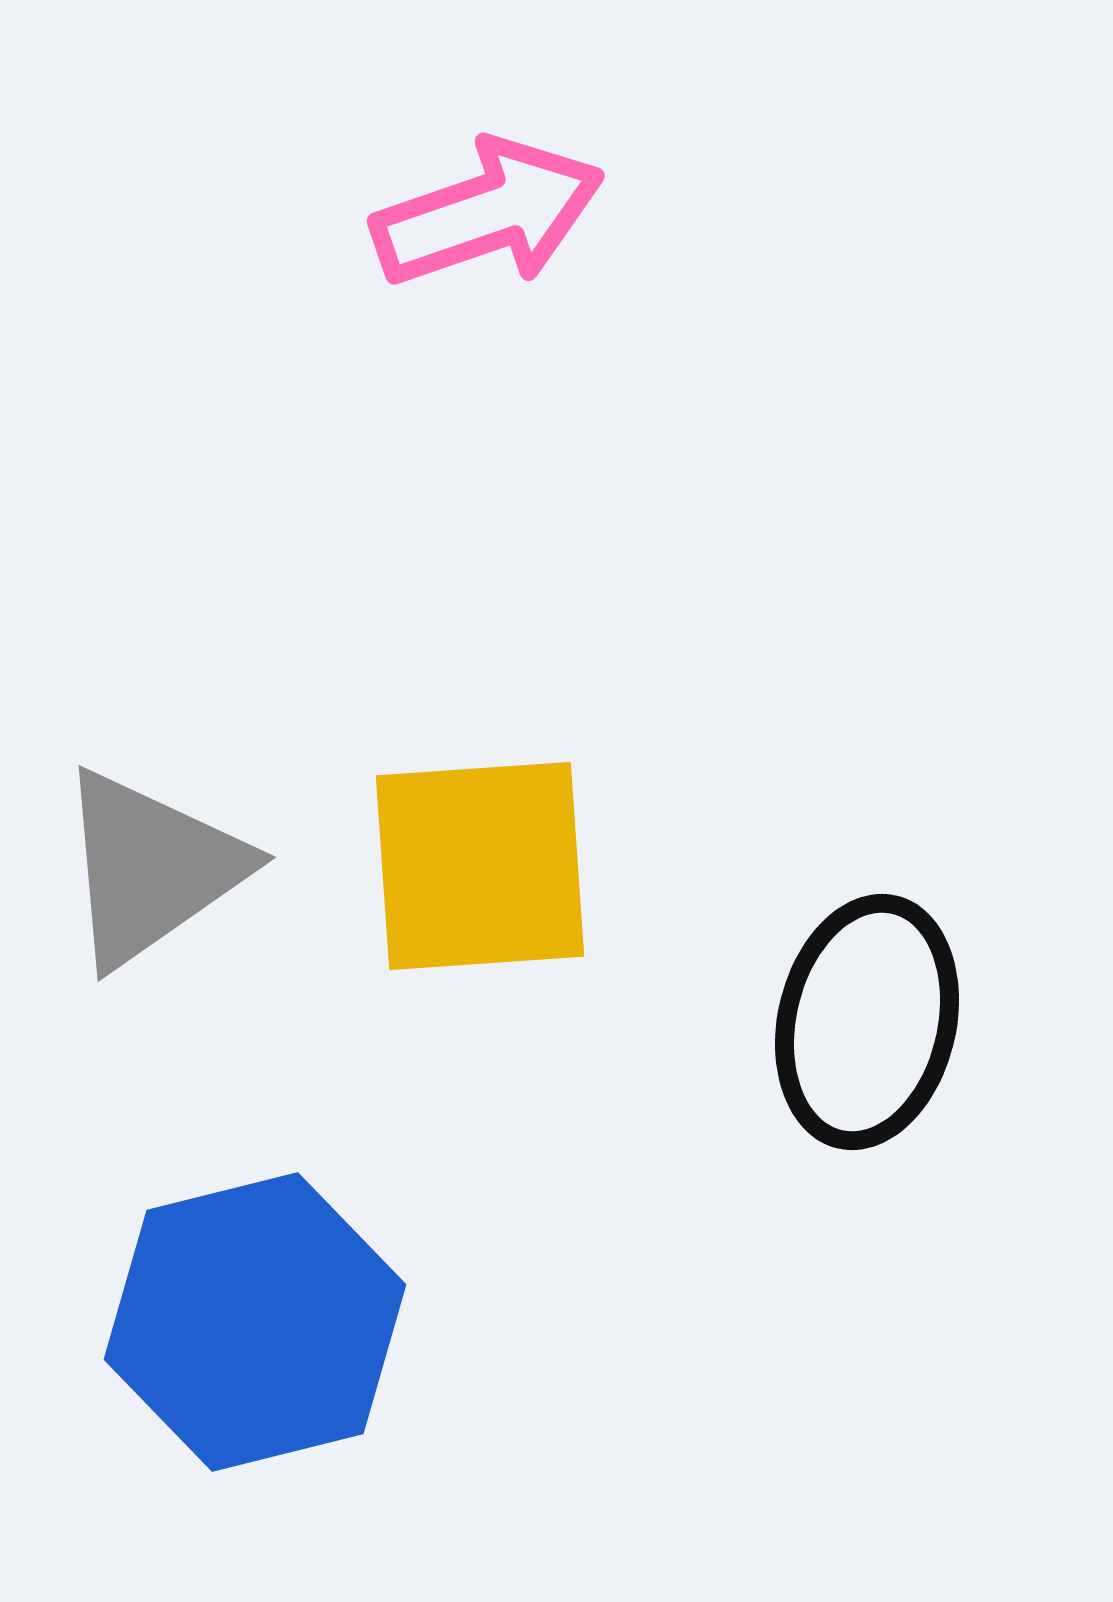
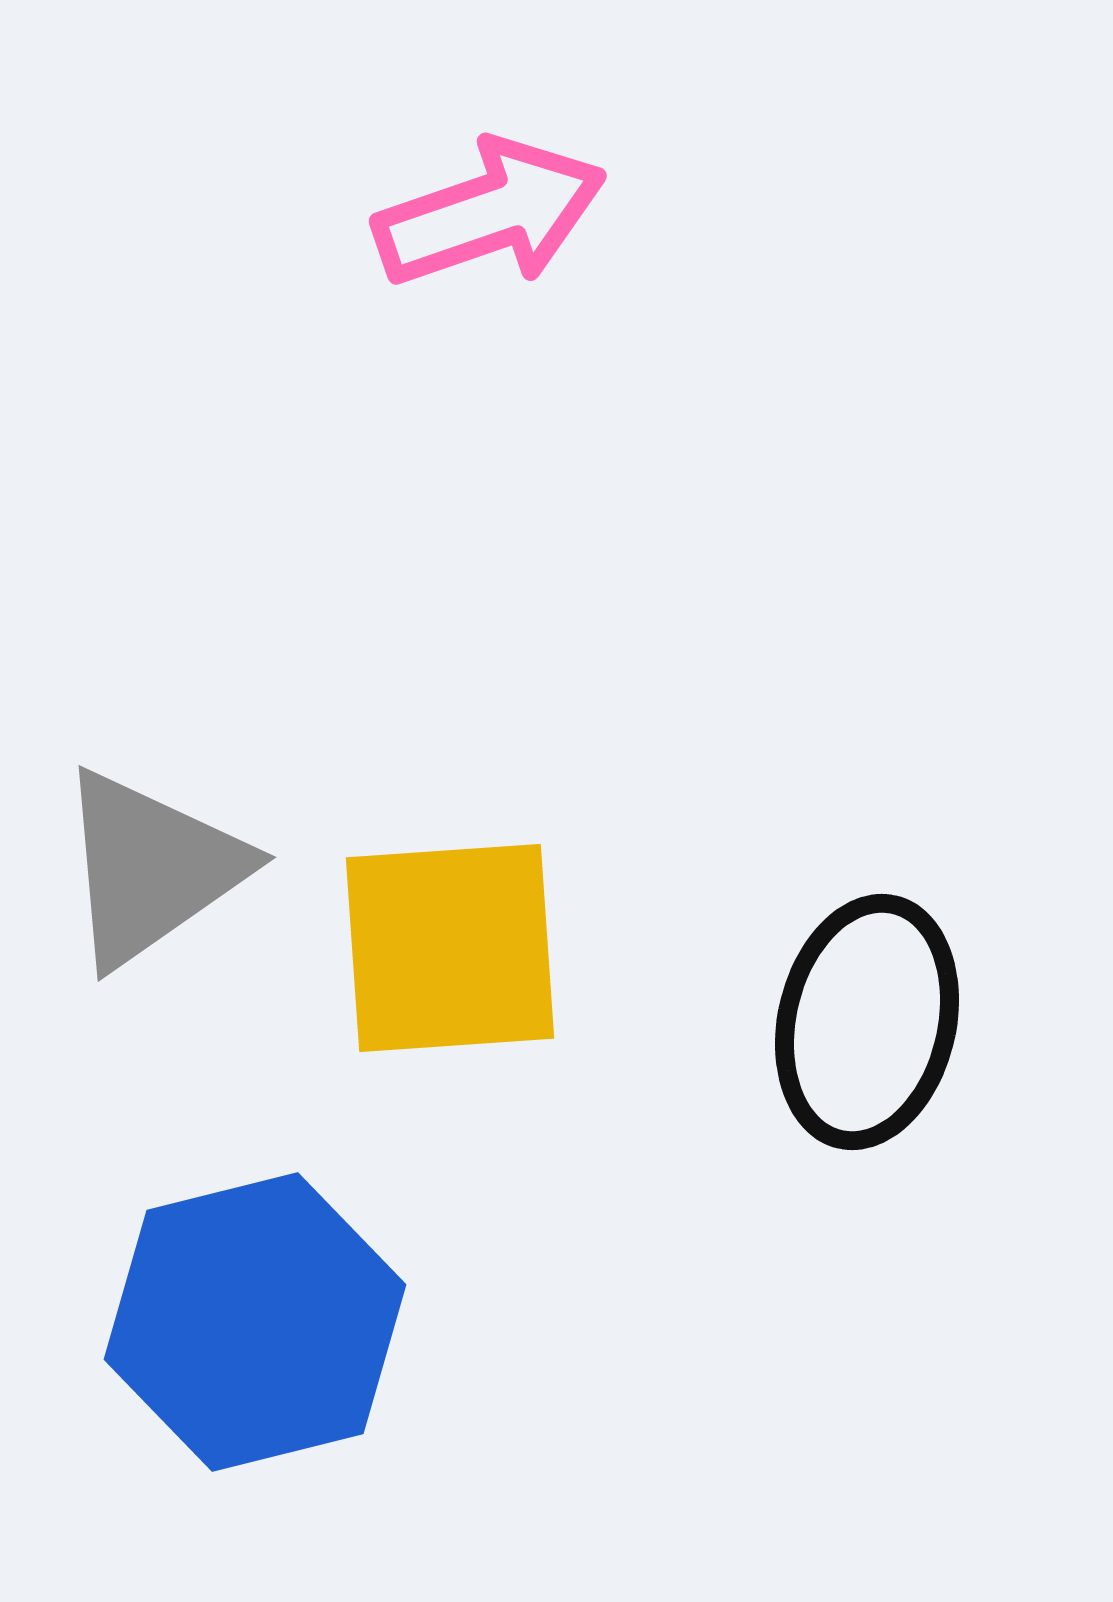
pink arrow: moved 2 px right
yellow square: moved 30 px left, 82 px down
